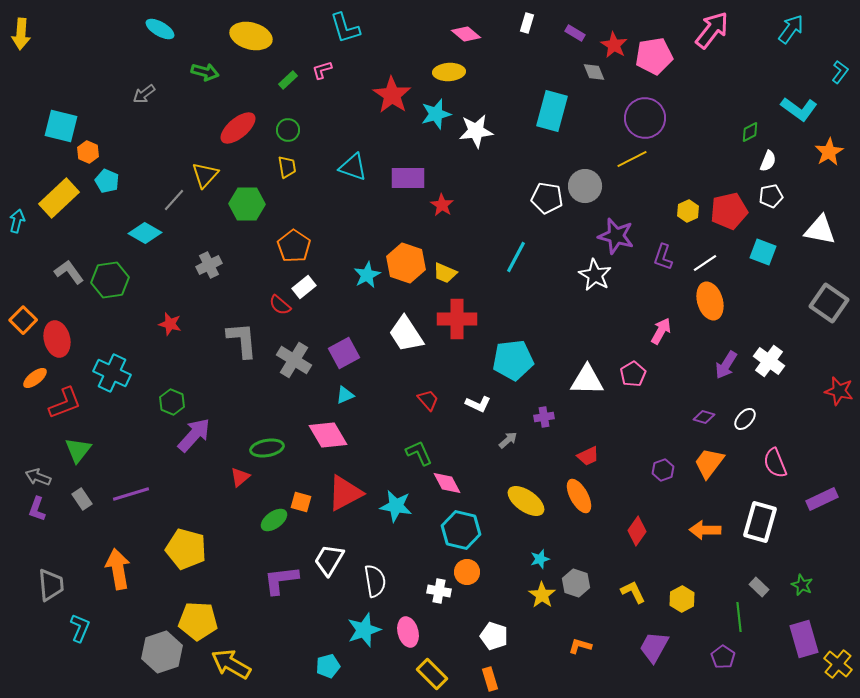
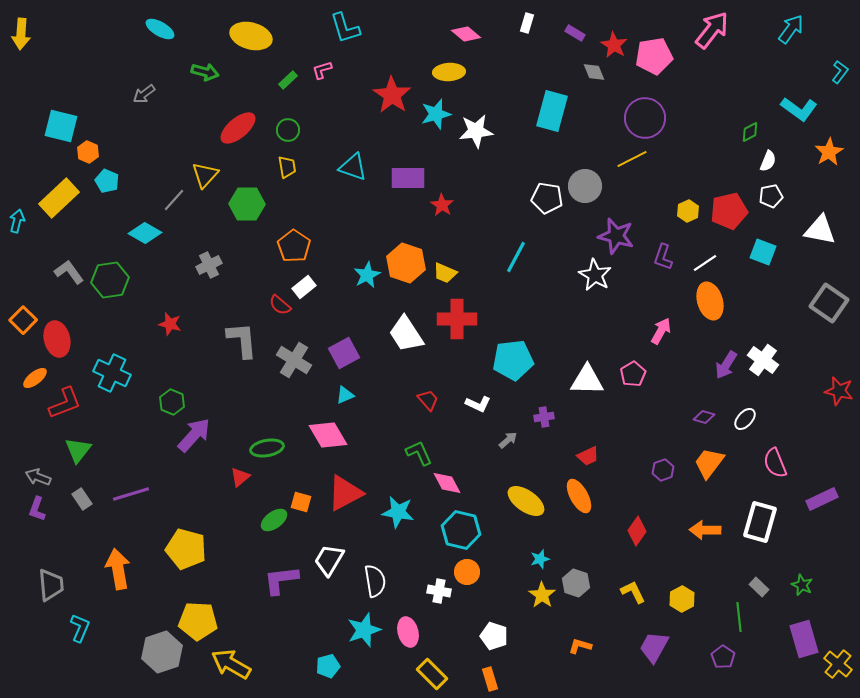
white cross at (769, 361): moved 6 px left, 1 px up
cyan star at (396, 506): moved 2 px right, 6 px down
